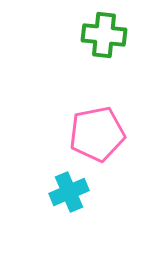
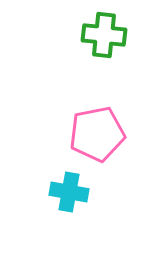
cyan cross: rotated 33 degrees clockwise
